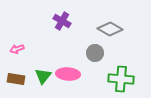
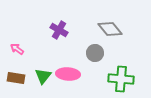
purple cross: moved 3 px left, 9 px down
gray diamond: rotated 20 degrees clockwise
pink arrow: rotated 56 degrees clockwise
brown rectangle: moved 1 px up
